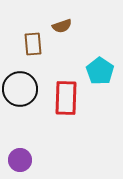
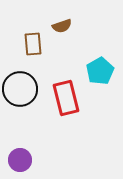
cyan pentagon: rotated 8 degrees clockwise
red rectangle: rotated 16 degrees counterclockwise
